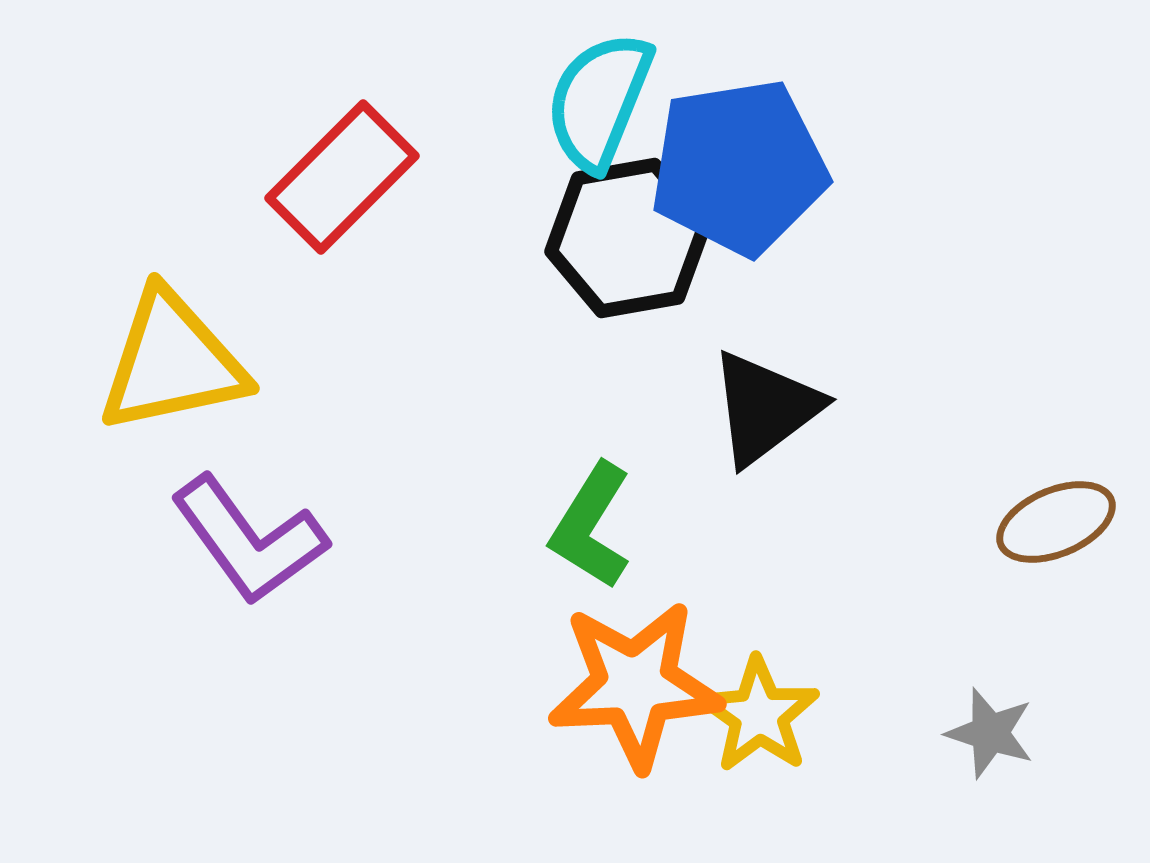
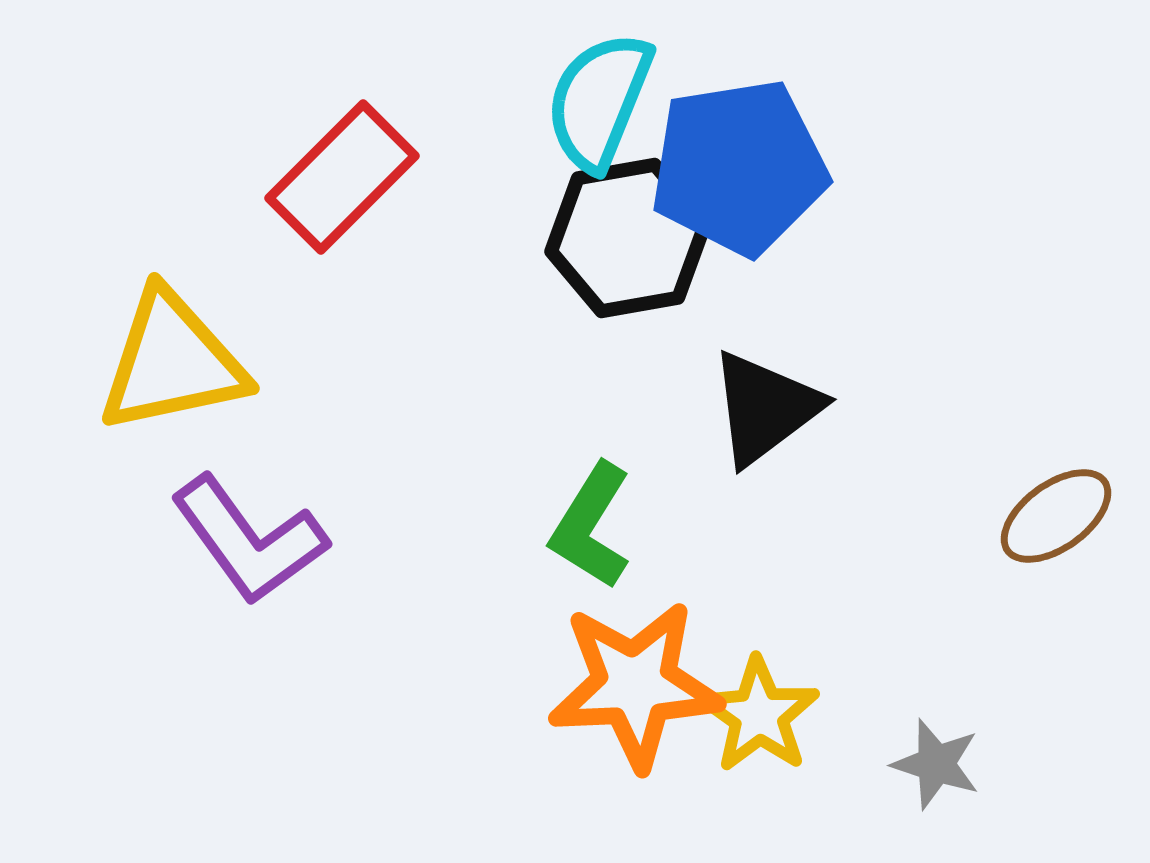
brown ellipse: moved 6 px up; rotated 13 degrees counterclockwise
gray star: moved 54 px left, 31 px down
